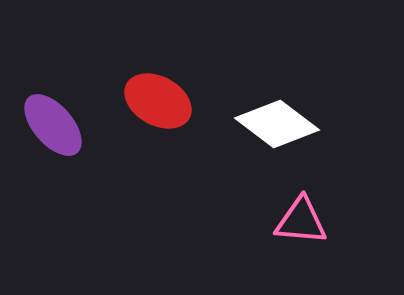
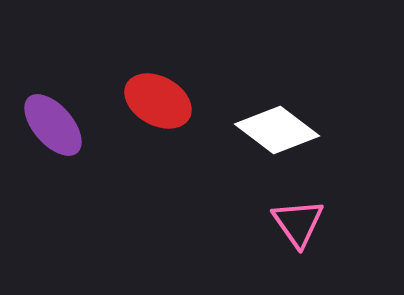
white diamond: moved 6 px down
pink triangle: moved 3 px left, 2 px down; rotated 50 degrees clockwise
